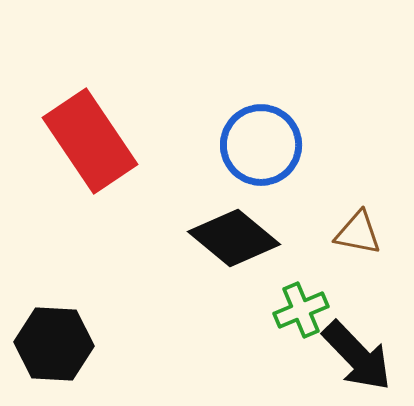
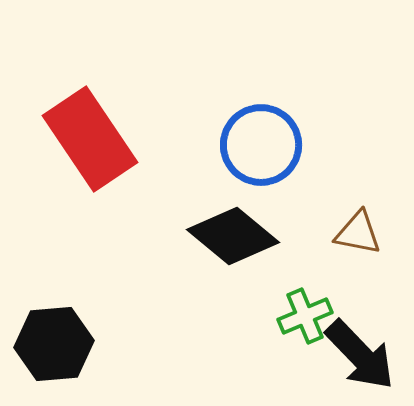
red rectangle: moved 2 px up
black diamond: moved 1 px left, 2 px up
green cross: moved 4 px right, 6 px down
black hexagon: rotated 8 degrees counterclockwise
black arrow: moved 3 px right, 1 px up
